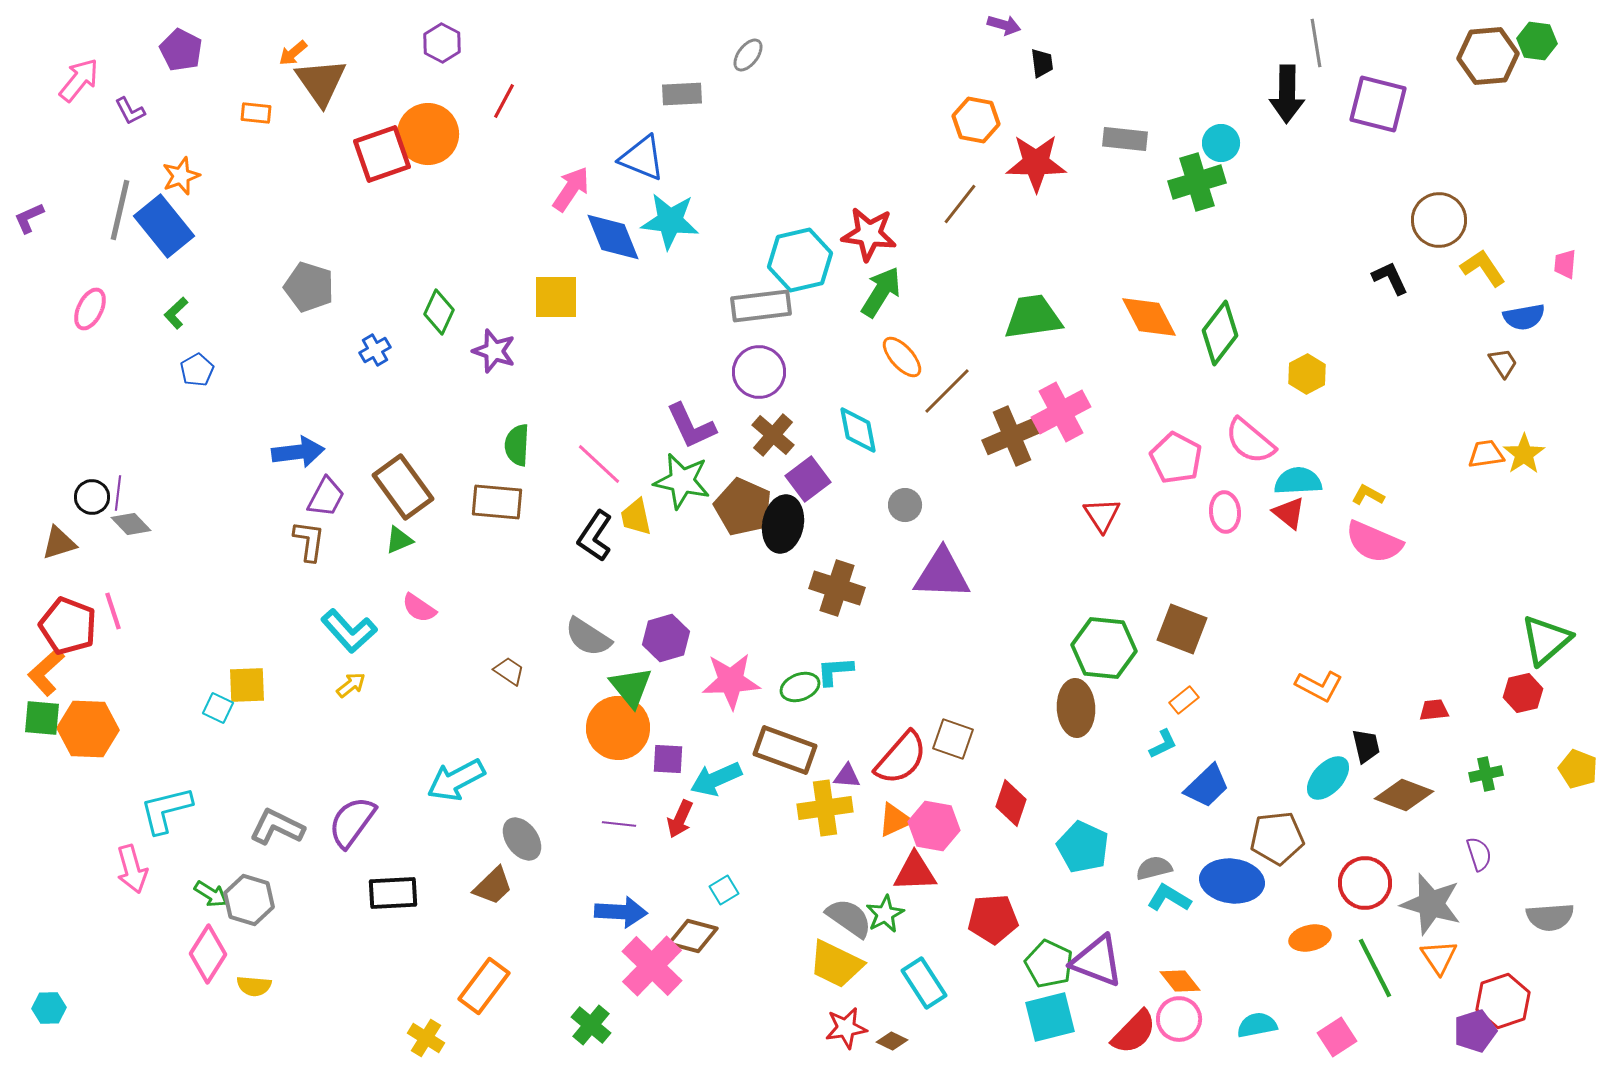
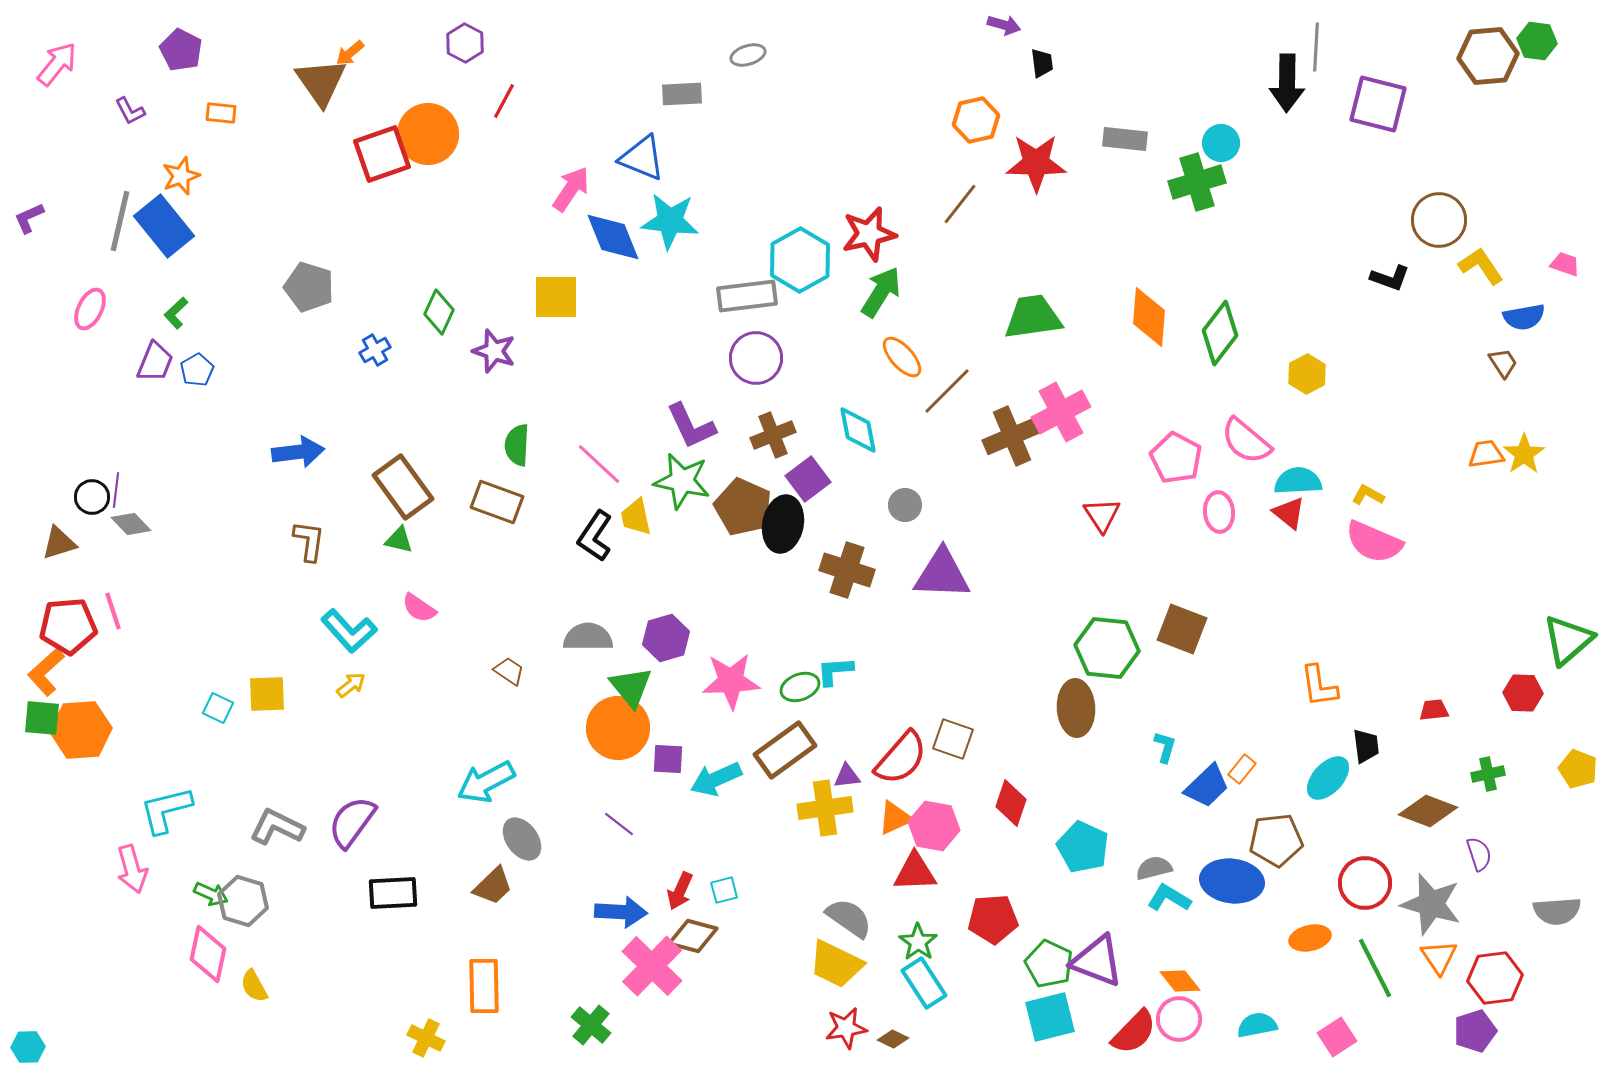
purple hexagon at (442, 43): moved 23 px right
gray line at (1316, 43): moved 4 px down; rotated 12 degrees clockwise
orange arrow at (293, 53): moved 57 px right
gray ellipse at (748, 55): rotated 36 degrees clockwise
pink arrow at (79, 80): moved 22 px left, 16 px up
black arrow at (1287, 94): moved 11 px up
orange rectangle at (256, 113): moved 35 px left
orange hexagon at (976, 120): rotated 24 degrees counterclockwise
gray line at (120, 210): moved 11 px down
red star at (869, 234): rotated 20 degrees counterclockwise
cyan hexagon at (800, 260): rotated 16 degrees counterclockwise
pink trapezoid at (1565, 264): rotated 104 degrees clockwise
yellow L-shape at (1483, 268): moved 2 px left, 2 px up
black L-shape at (1390, 278): rotated 135 degrees clockwise
gray rectangle at (761, 306): moved 14 px left, 10 px up
orange diamond at (1149, 317): rotated 32 degrees clockwise
purple circle at (759, 372): moved 3 px left, 14 px up
brown cross at (773, 435): rotated 27 degrees clockwise
pink semicircle at (1250, 441): moved 4 px left
purple line at (118, 493): moved 2 px left, 3 px up
purple trapezoid at (326, 497): moved 171 px left, 135 px up; rotated 6 degrees counterclockwise
brown rectangle at (497, 502): rotated 15 degrees clockwise
pink ellipse at (1225, 512): moved 6 px left
green triangle at (399, 540): rotated 36 degrees clockwise
brown cross at (837, 588): moved 10 px right, 18 px up
red pentagon at (68, 626): rotated 26 degrees counterclockwise
gray semicircle at (588, 637): rotated 147 degrees clockwise
green triangle at (1546, 640): moved 22 px right
green hexagon at (1104, 648): moved 3 px right
yellow square at (247, 685): moved 20 px right, 9 px down
orange L-shape at (1319, 686): rotated 54 degrees clockwise
red hexagon at (1523, 693): rotated 15 degrees clockwise
orange rectangle at (1184, 700): moved 58 px right, 69 px down; rotated 12 degrees counterclockwise
orange hexagon at (88, 729): moved 7 px left, 1 px down; rotated 6 degrees counterclockwise
cyan L-shape at (1163, 744): moved 2 px right, 3 px down; rotated 48 degrees counterclockwise
black trapezoid at (1366, 746): rotated 6 degrees clockwise
brown rectangle at (785, 750): rotated 56 degrees counterclockwise
green cross at (1486, 774): moved 2 px right
purple triangle at (847, 776): rotated 12 degrees counterclockwise
cyan arrow at (456, 780): moved 30 px right, 2 px down
brown diamond at (1404, 795): moved 24 px right, 16 px down
red arrow at (680, 819): moved 72 px down
orange triangle at (895, 820): moved 2 px up
purple line at (619, 824): rotated 32 degrees clockwise
brown pentagon at (1277, 838): moved 1 px left, 2 px down
cyan square at (724, 890): rotated 16 degrees clockwise
green arrow at (211, 894): rotated 8 degrees counterclockwise
gray hexagon at (249, 900): moved 6 px left, 1 px down
green star at (885, 914): moved 33 px right, 28 px down; rotated 9 degrees counterclockwise
gray semicircle at (1550, 917): moved 7 px right, 6 px up
pink diamond at (208, 954): rotated 20 degrees counterclockwise
yellow semicircle at (254, 986): rotated 56 degrees clockwise
orange rectangle at (484, 986): rotated 38 degrees counterclockwise
red hexagon at (1503, 1001): moved 8 px left, 23 px up; rotated 12 degrees clockwise
cyan hexagon at (49, 1008): moved 21 px left, 39 px down
yellow cross at (426, 1038): rotated 6 degrees counterclockwise
brown diamond at (892, 1041): moved 1 px right, 2 px up
